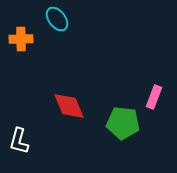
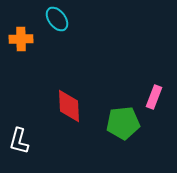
red diamond: rotated 20 degrees clockwise
green pentagon: rotated 12 degrees counterclockwise
